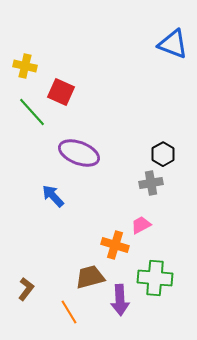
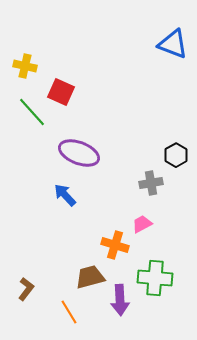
black hexagon: moved 13 px right, 1 px down
blue arrow: moved 12 px right, 1 px up
pink trapezoid: moved 1 px right, 1 px up
